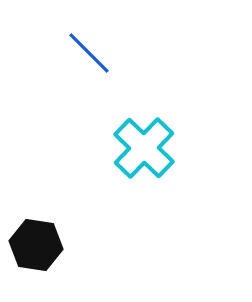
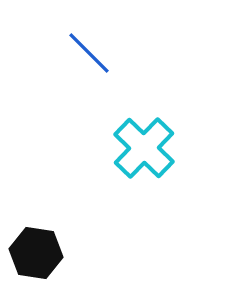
black hexagon: moved 8 px down
